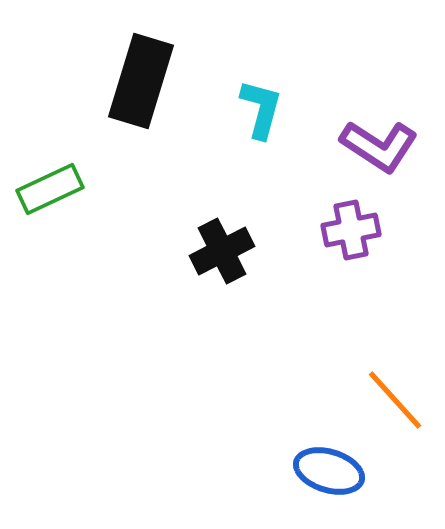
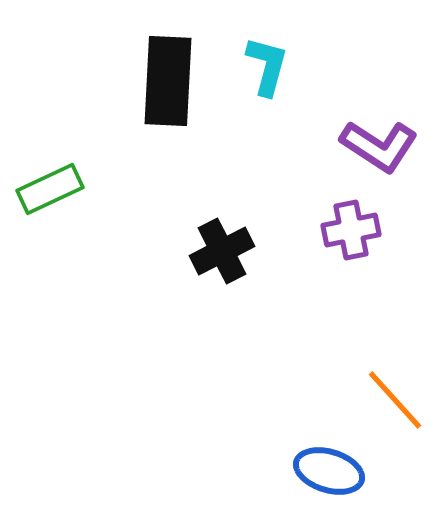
black rectangle: moved 27 px right; rotated 14 degrees counterclockwise
cyan L-shape: moved 6 px right, 43 px up
